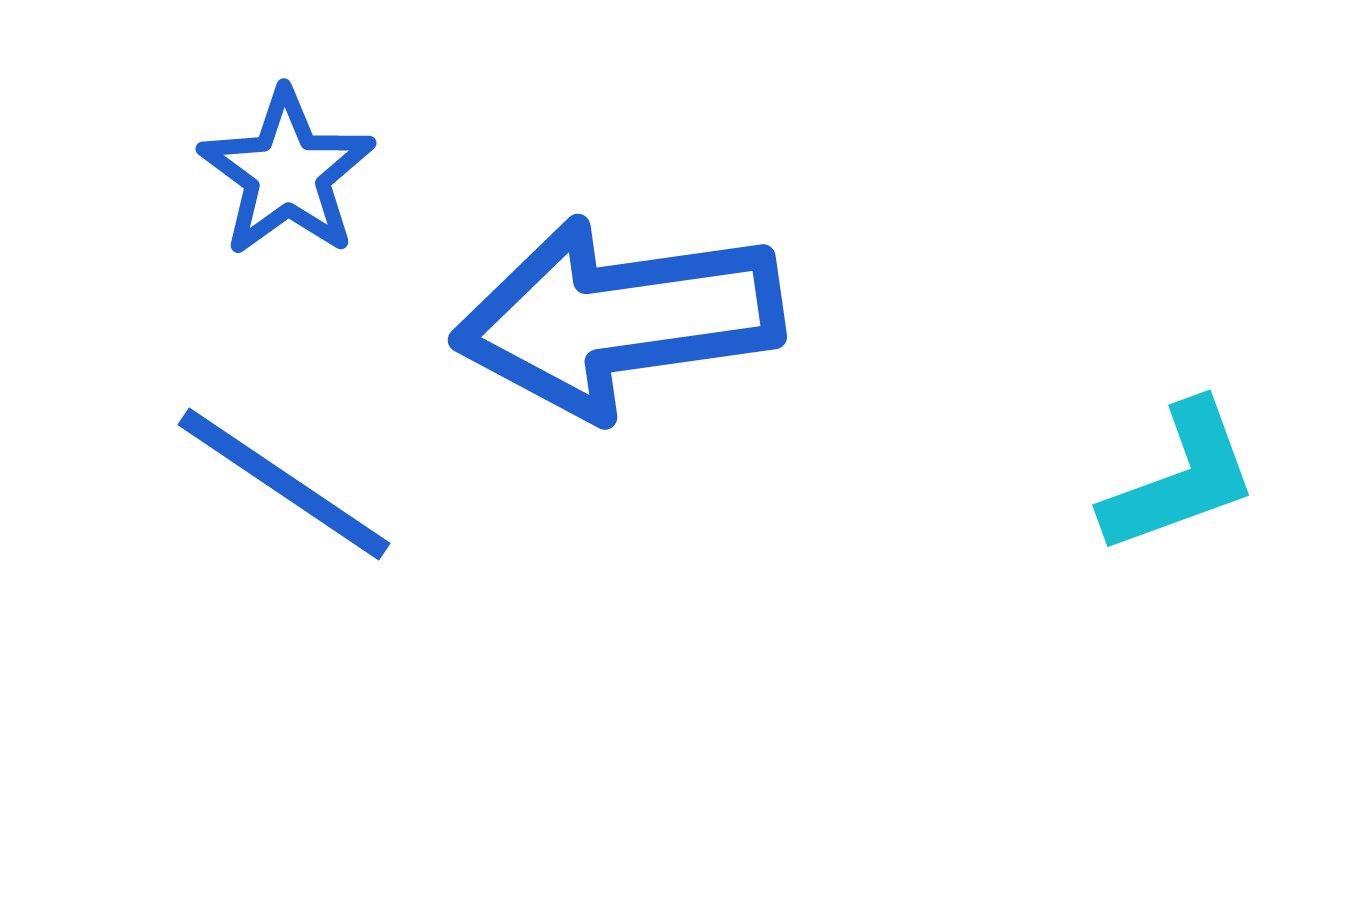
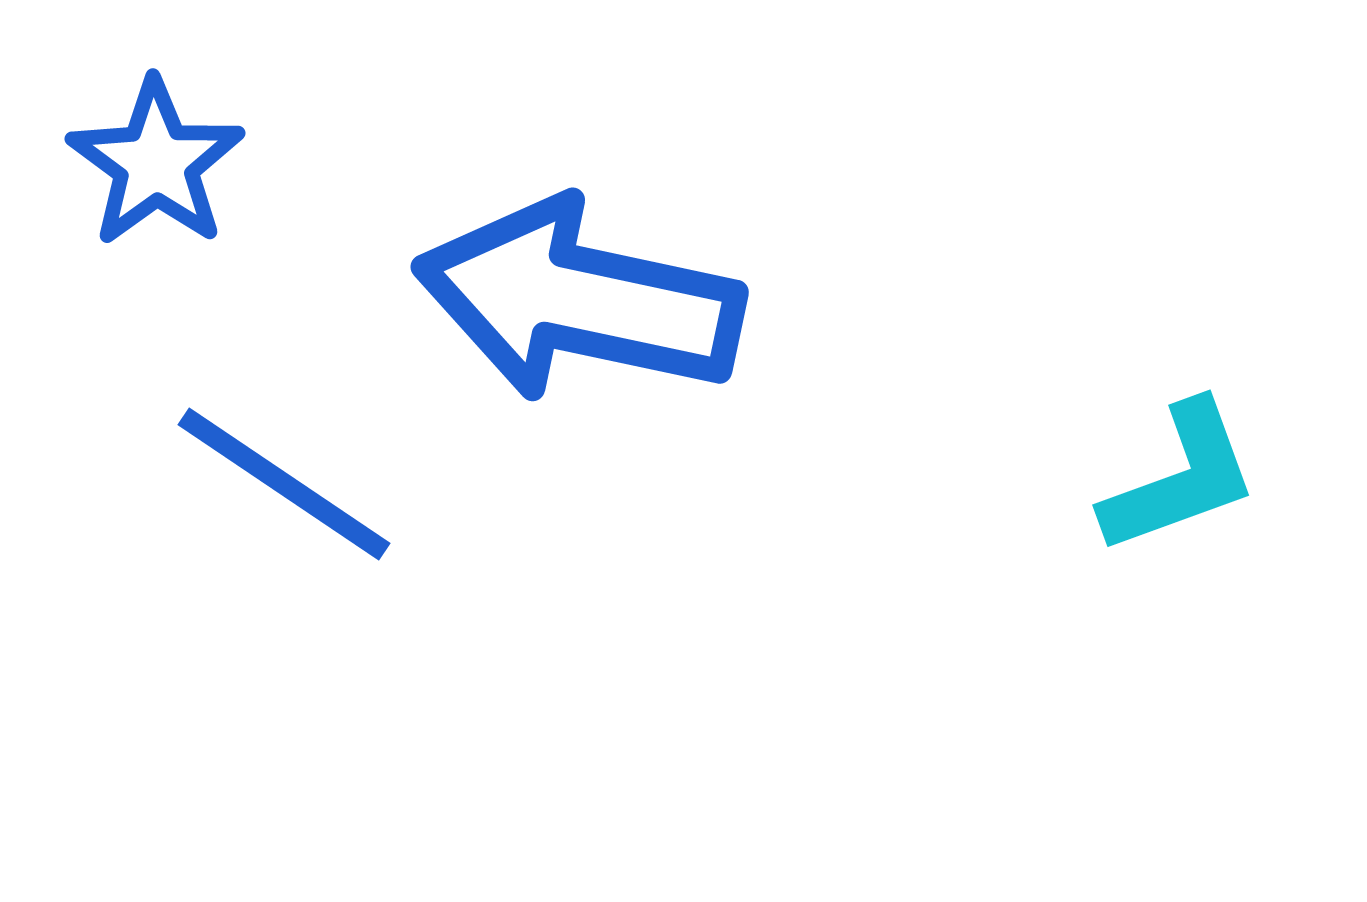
blue star: moved 131 px left, 10 px up
blue arrow: moved 39 px left, 18 px up; rotated 20 degrees clockwise
